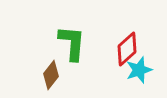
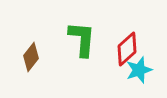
green L-shape: moved 10 px right, 4 px up
brown diamond: moved 20 px left, 18 px up
